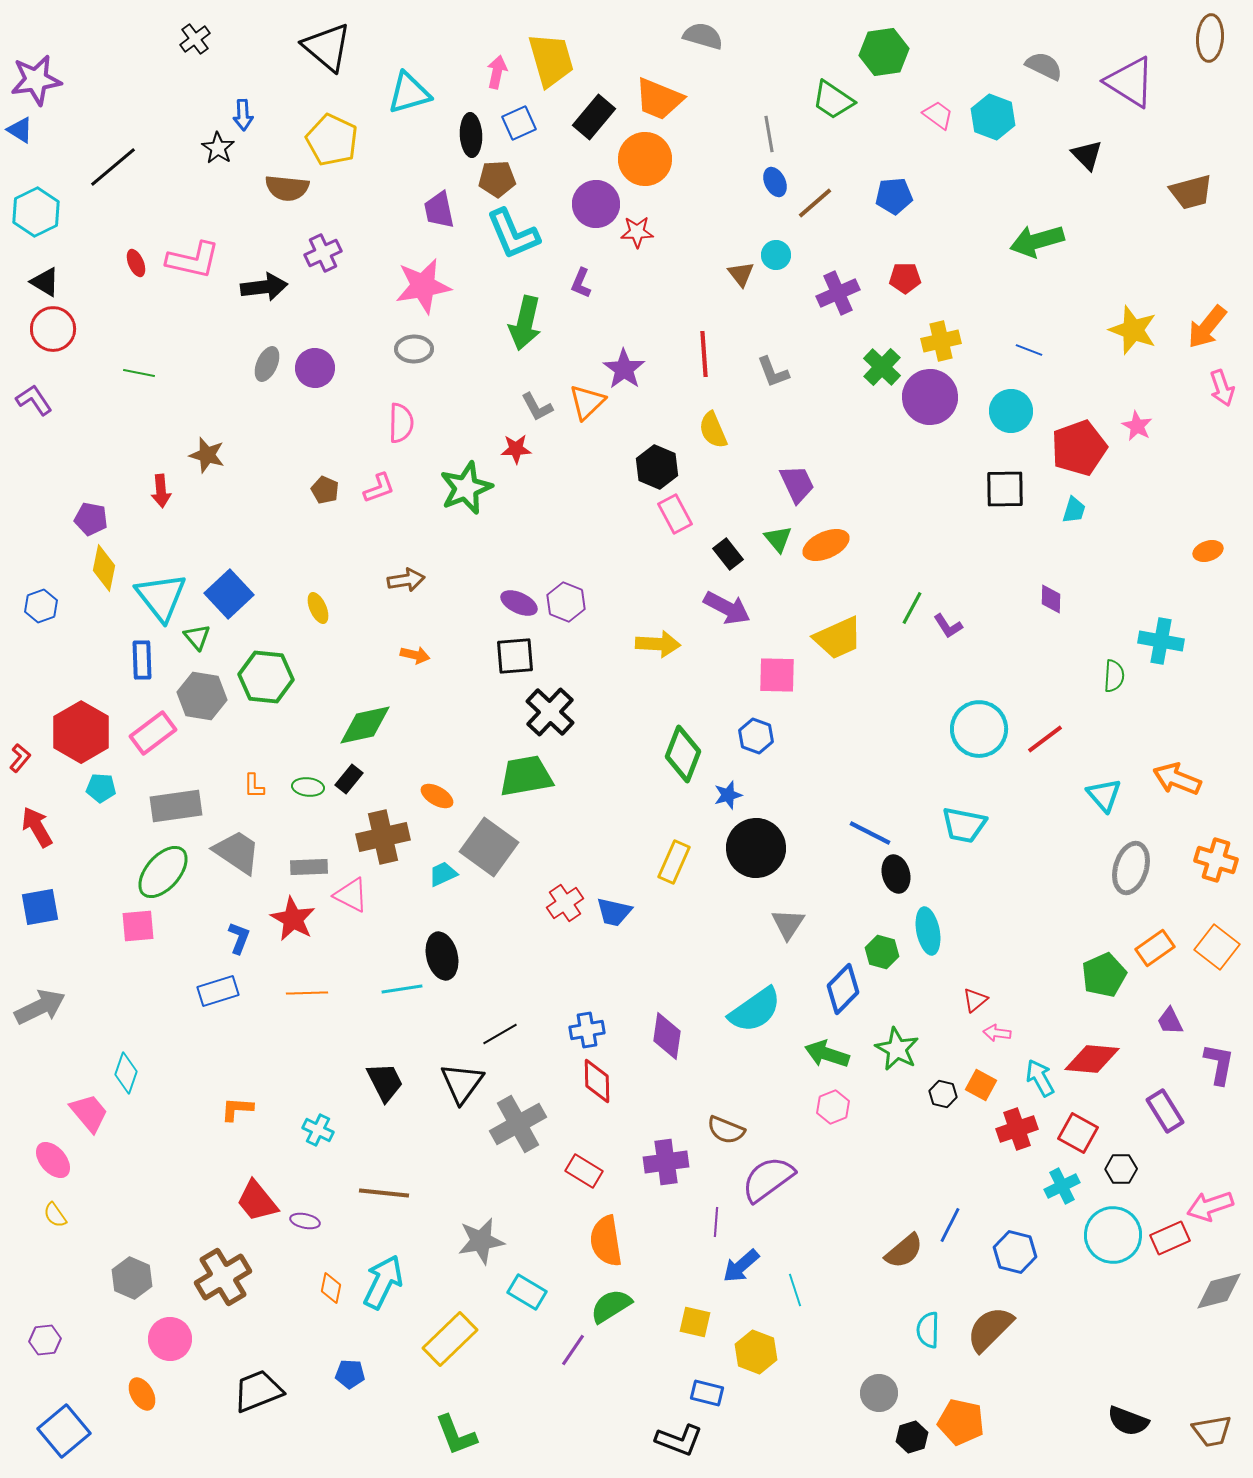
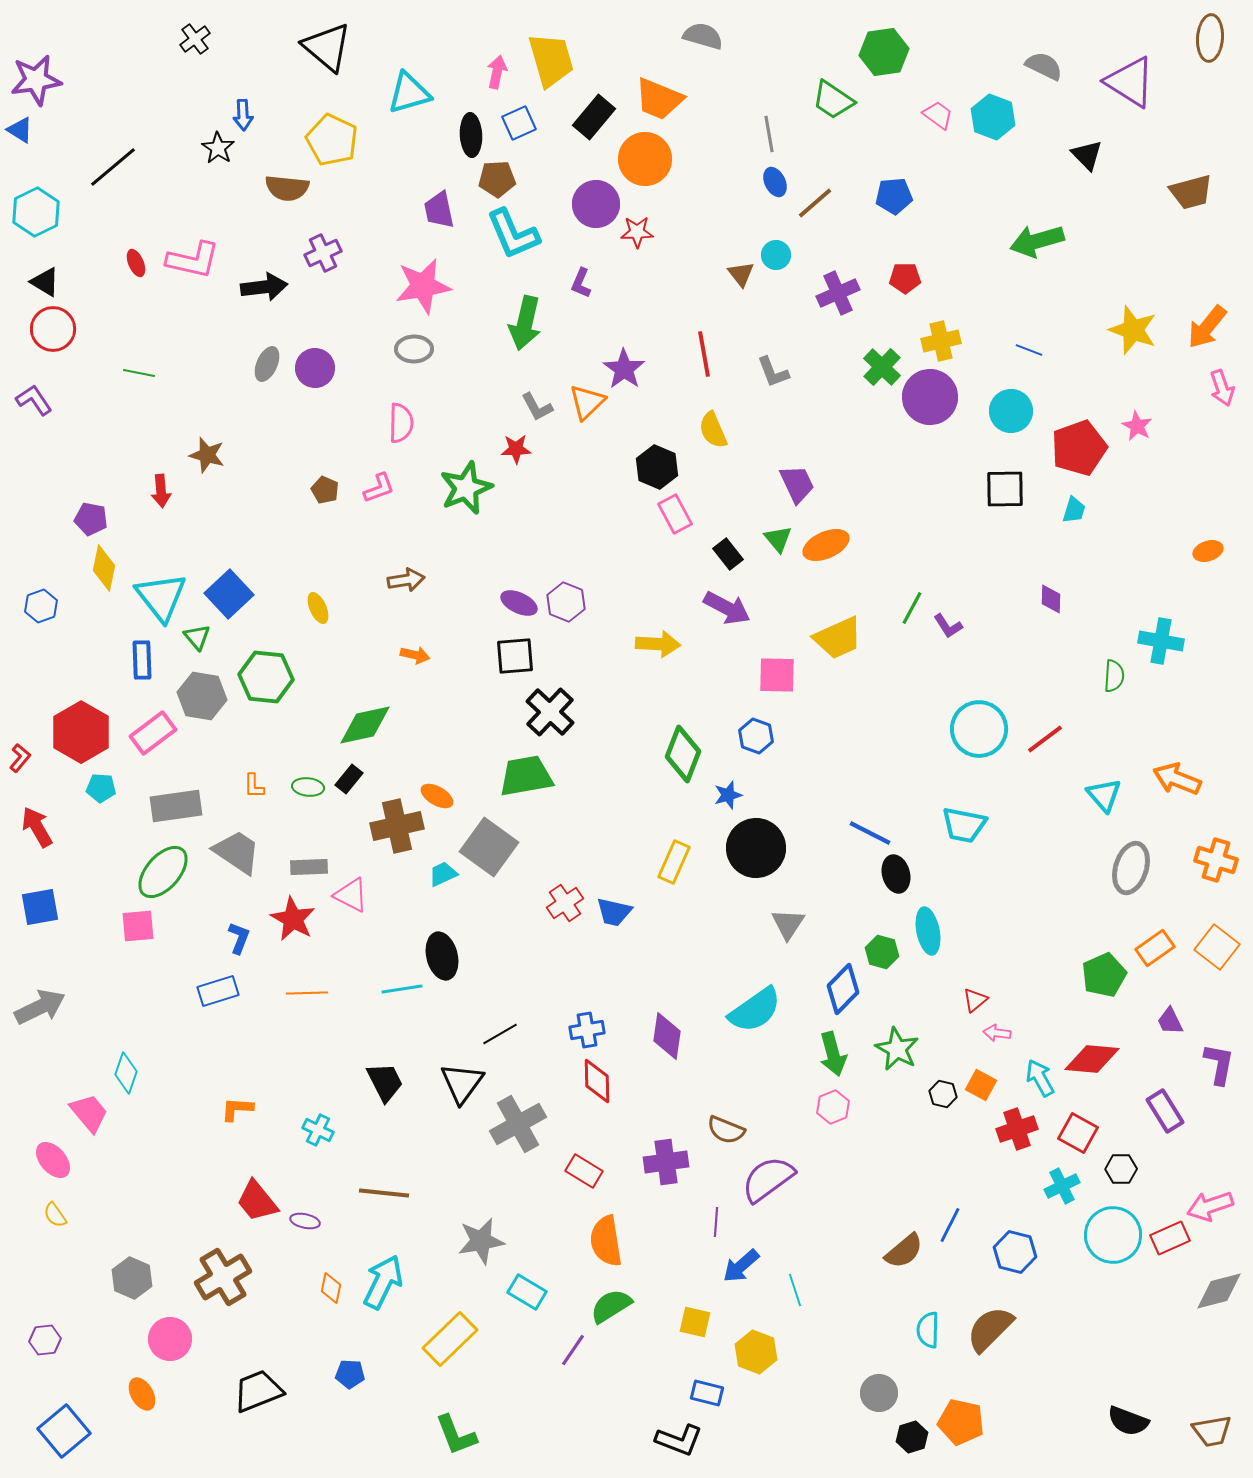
red line at (704, 354): rotated 6 degrees counterclockwise
brown cross at (383, 837): moved 14 px right, 11 px up
green arrow at (827, 1054): moved 6 px right; rotated 123 degrees counterclockwise
